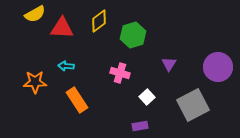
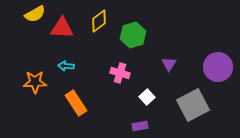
orange rectangle: moved 1 px left, 3 px down
